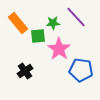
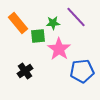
blue pentagon: moved 1 px right, 1 px down; rotated 15 degrees counterclockwise
